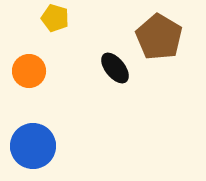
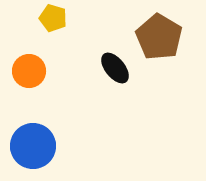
yellow pentagon: moved 2 px left
